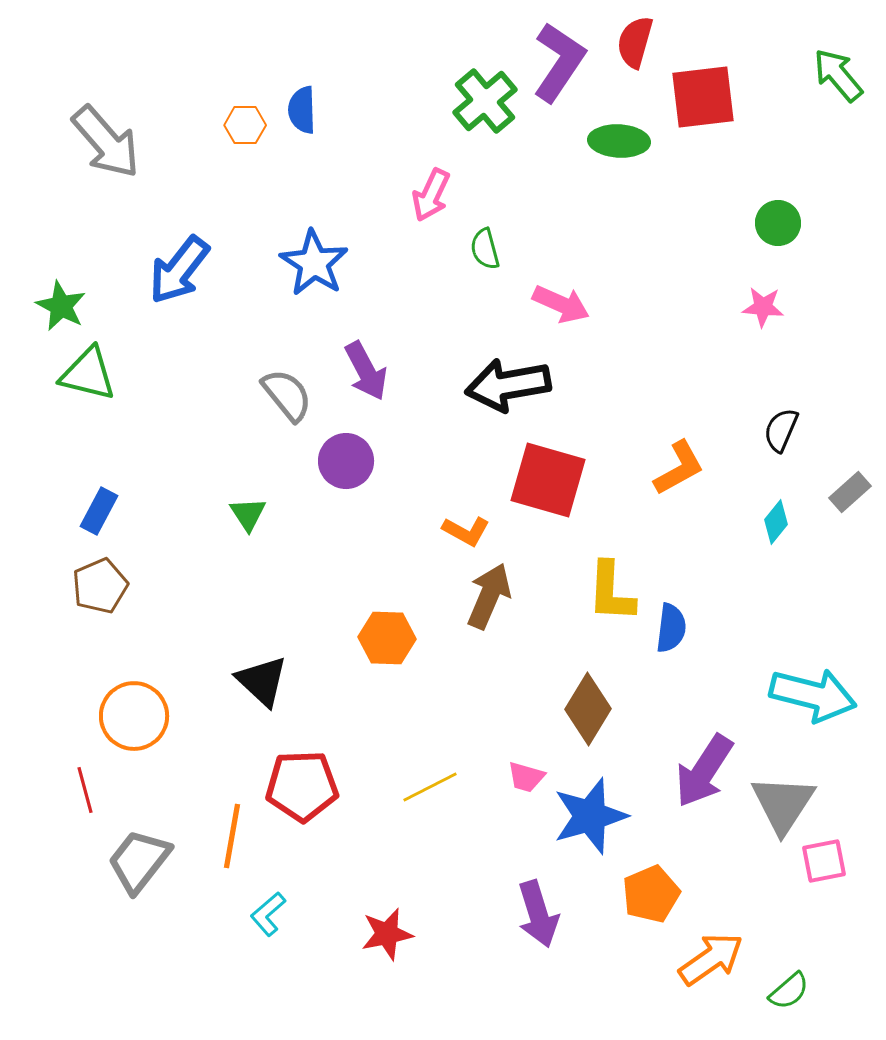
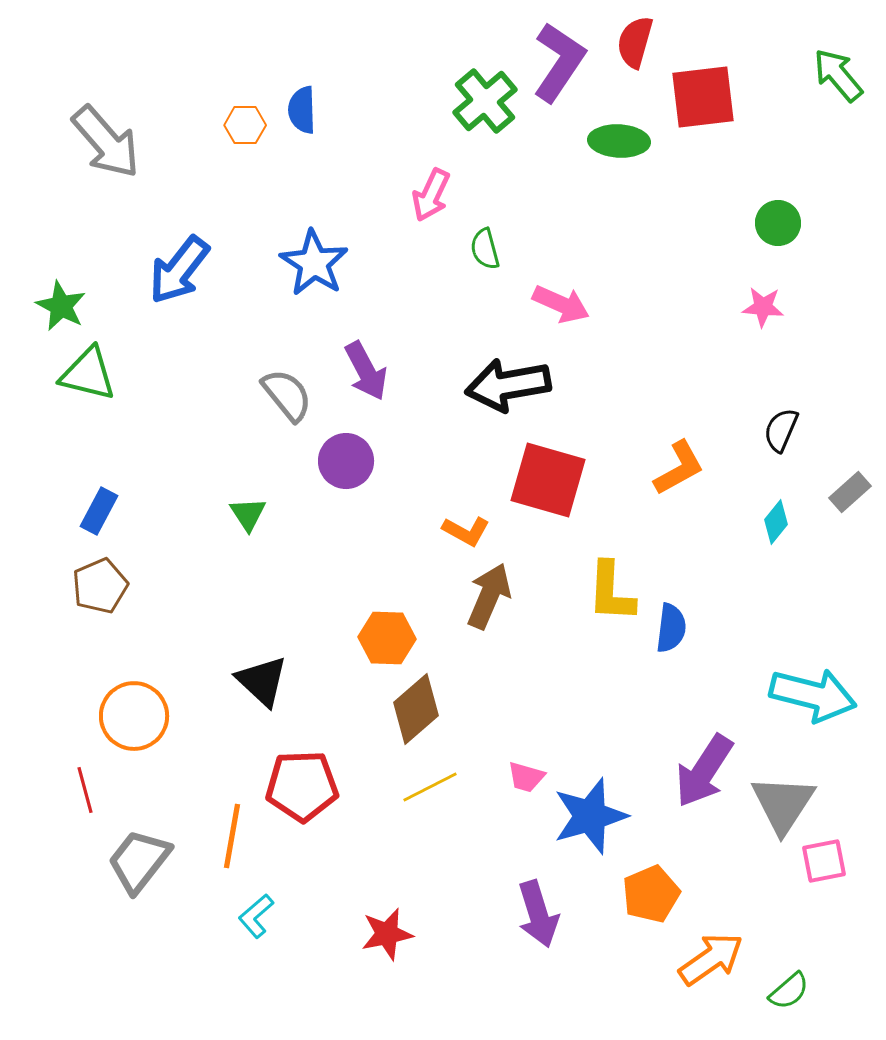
brown diamond at (588, 709): moved 172 px left; rotated 18 degrees clockwise
cyan L-shape at (268, 914): moved 12 px left, 2 px down
